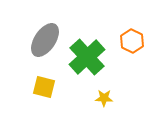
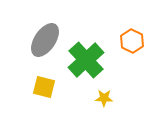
green cross: moved 1 px left, 3 px down
